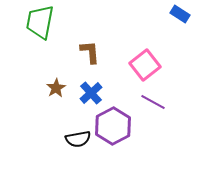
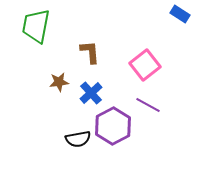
green trapezoid: moved 4 px left, 4 px down
brown star: moved 3 px right, 6 px up; rotated 24 degrees clockwise
purple line: moved 5 px left, 3 px down
